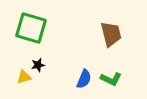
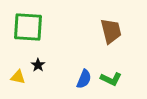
green square: moved 3 px left, 1 px up; rotated 12 degrees counterclockwise
brown trapezoid: moved 3 px up
black star: rotated 24 degrees counterclockwise
yellow triangle: moved 6 px left; rotated 28 degrees clockwise
